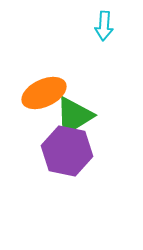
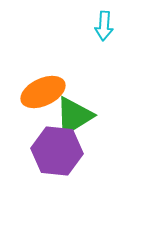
orange ellipse: moved 1 px left, 1 px up
purple hexagon: moved 10 px left; rotated 6 degrees counterclockwise
